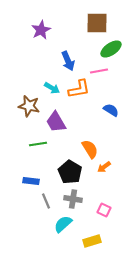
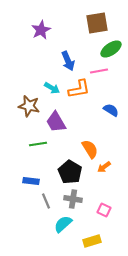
brown square: rotated 10 degrees counterclockwise
